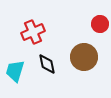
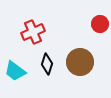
brown circle: moved 4 px left, 5 px down
black diamond: rotated 30 degrees clockwise
cyan trapezoid: rotated 70 degrees counterclockwise
